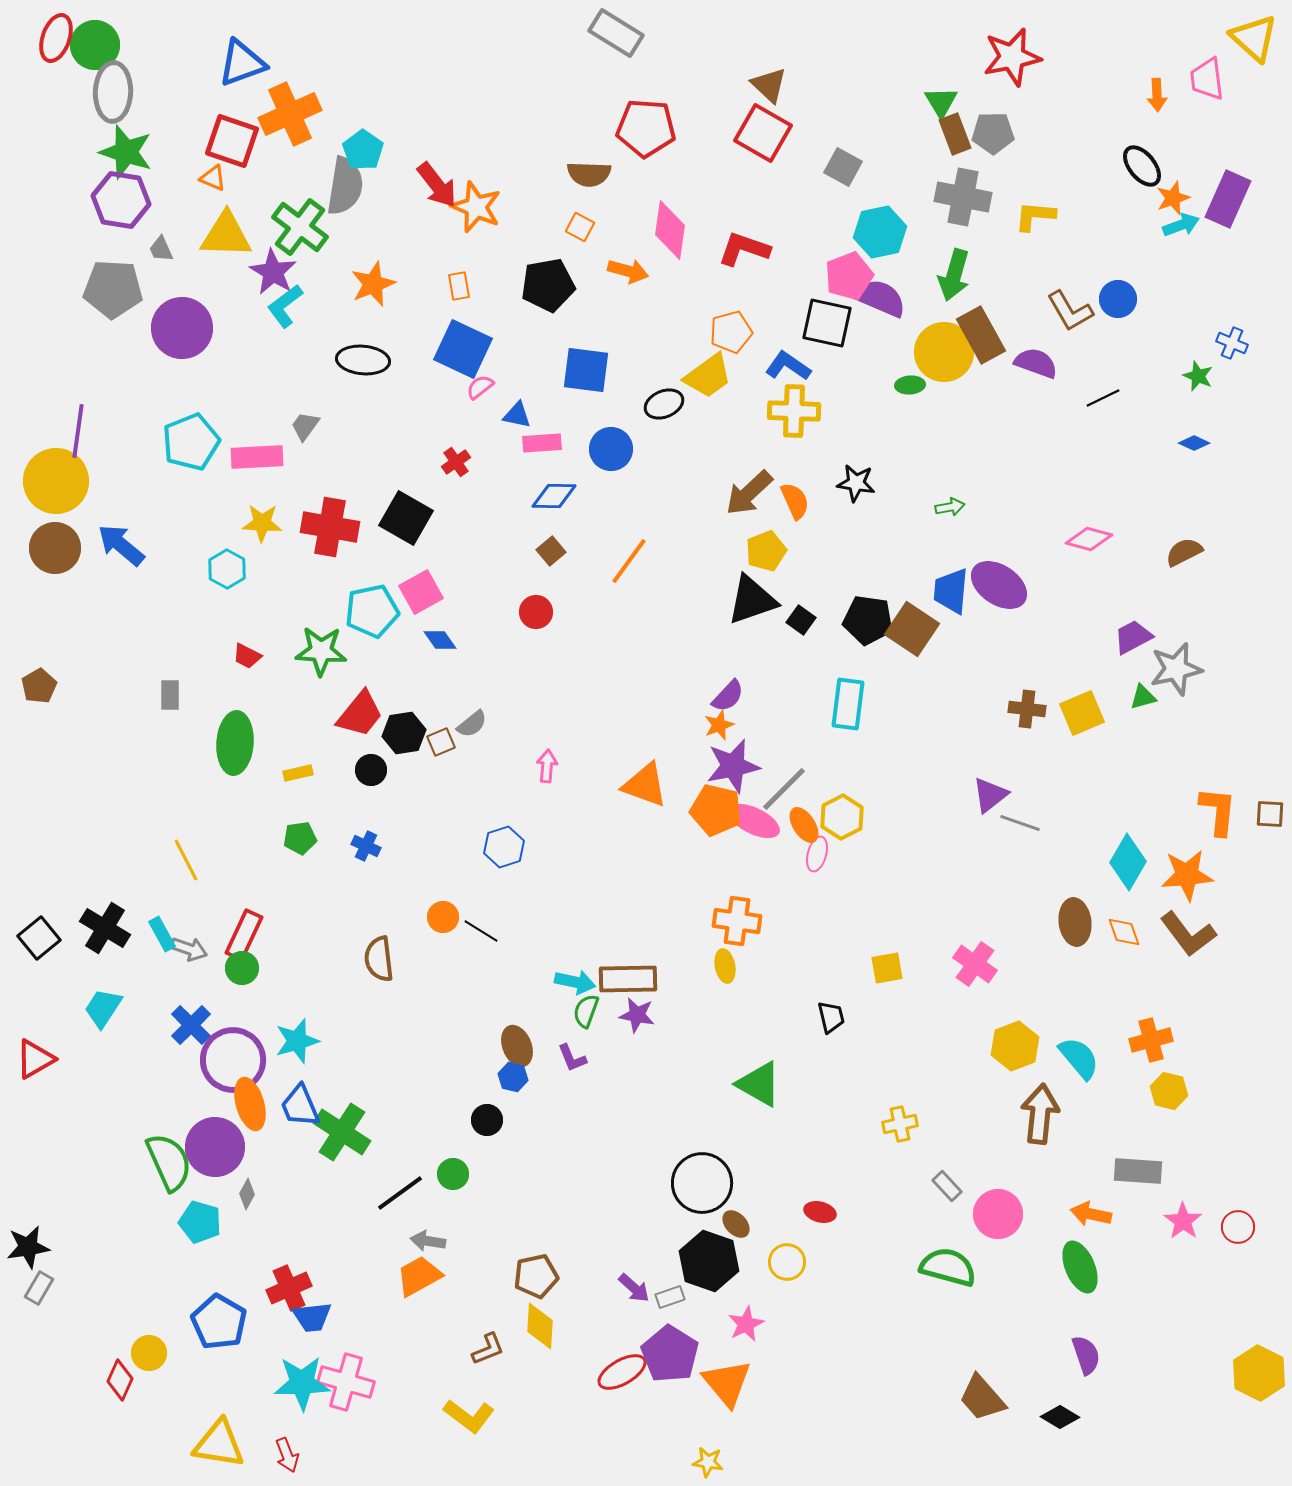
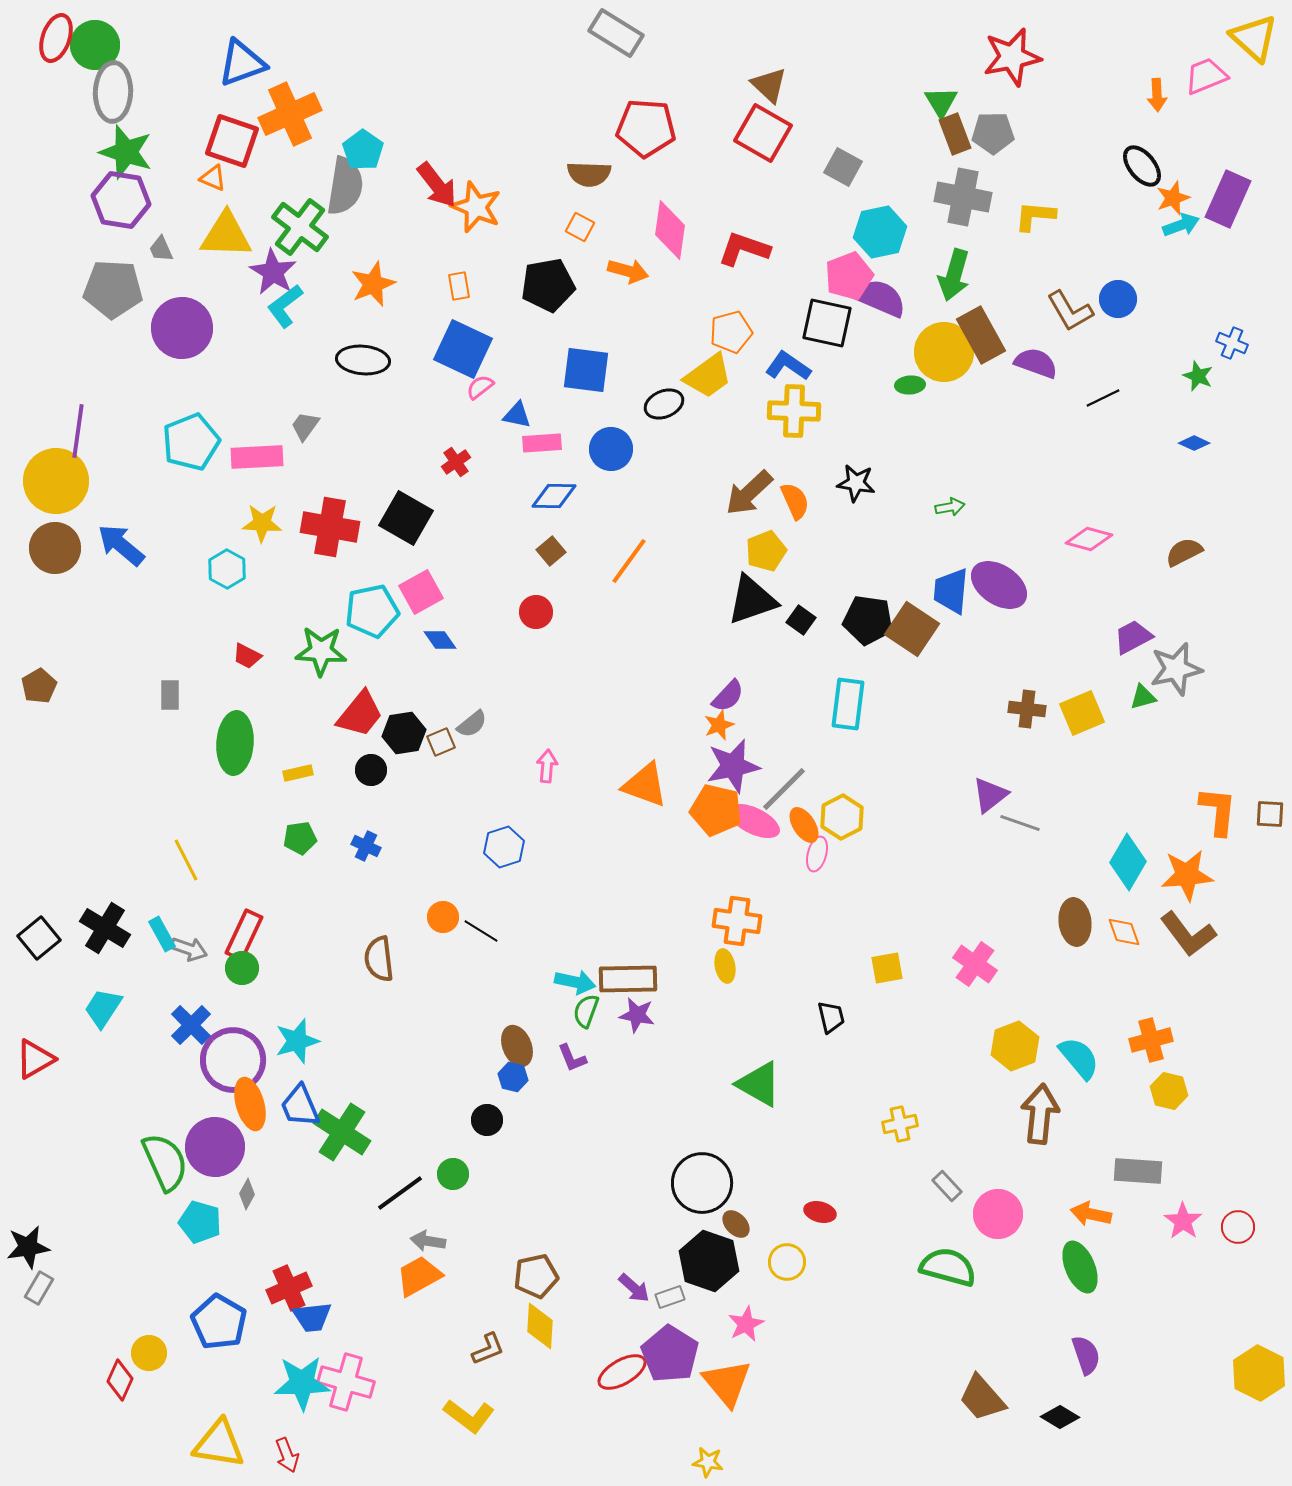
pink trapezoid at (1207, 79): moved 1 px left, 3 px up; rotated 75 degrees clockwise
green semicircle at (169, 1162): moved 4 px left
